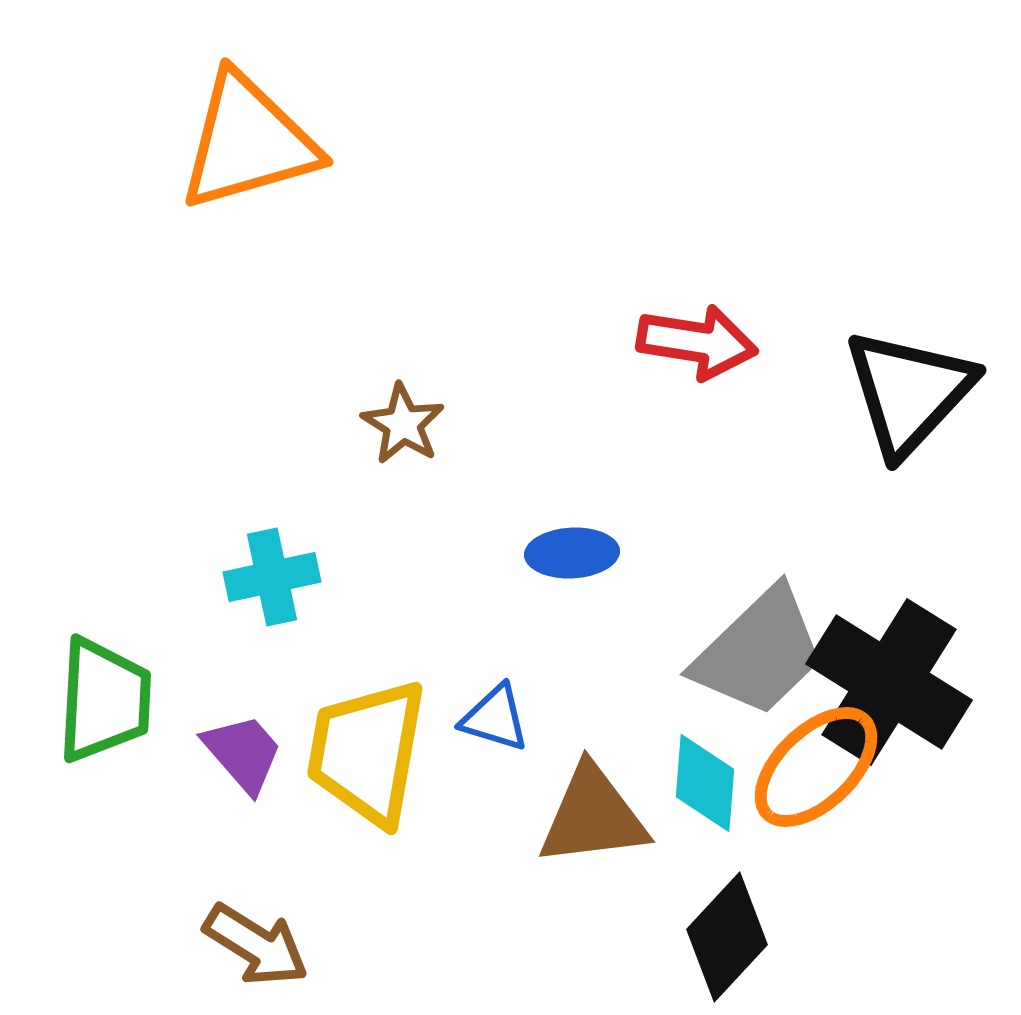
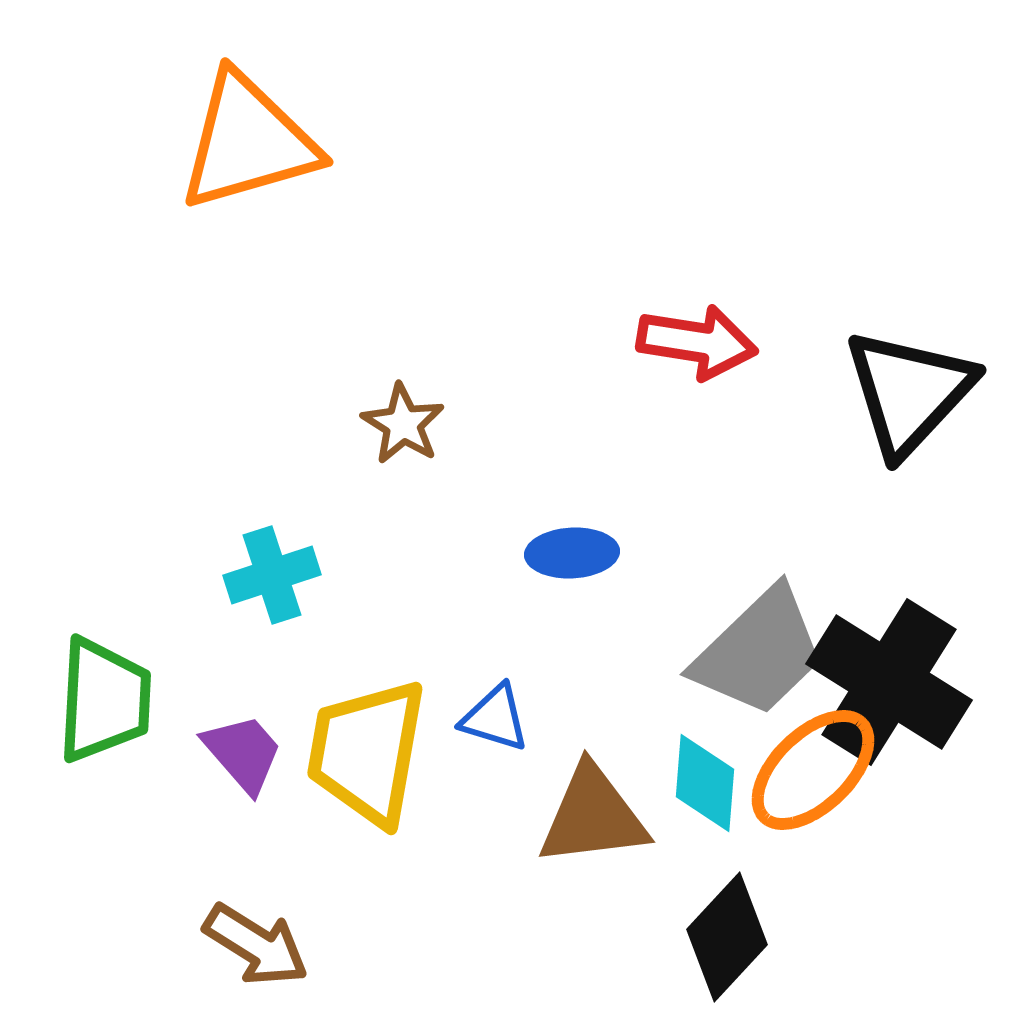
cyan cross: moved 2 px up; rotated 6 degrees counterclockwise
orange ellipse: moved 3 px left, 3 px down
